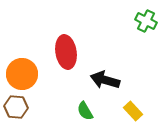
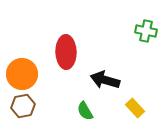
green cross: moved 10 px down; rotated 15 degrees counterclockwise
red ellipse: rotated 8 degrees clockwise
brown hexagon: moved 7 px right, 1 px up; rotated 15 degrees counterclockwise
yellow rectangle: moved 2 px right, 3 px up
